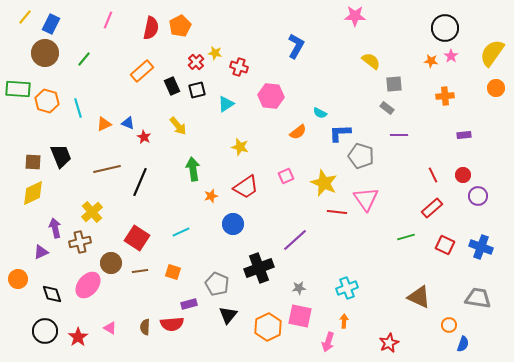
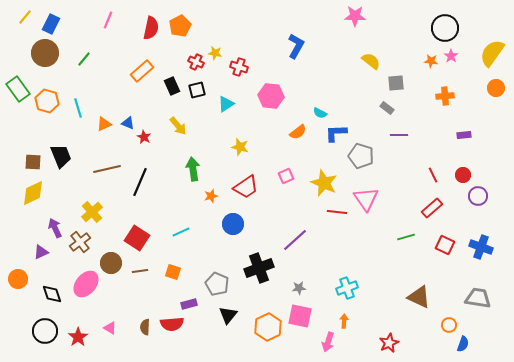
red cross at (196, 62): rotated 21 degrees counterclockwise
gray square at (394, 84): moved 2 px right, 1 px up
green rectangle at (18, 89): rotated 50 degrees clockwise
blue L-shape at (340, 133): moved 4 px left
purple arrow at (55, 228): rotated 12 degrees counterclockwise
brown cross at (80, 242): rotated 25 degrees counterclockwise
pink ellipse at (88, 285): moved 2 px left, 1 px up
